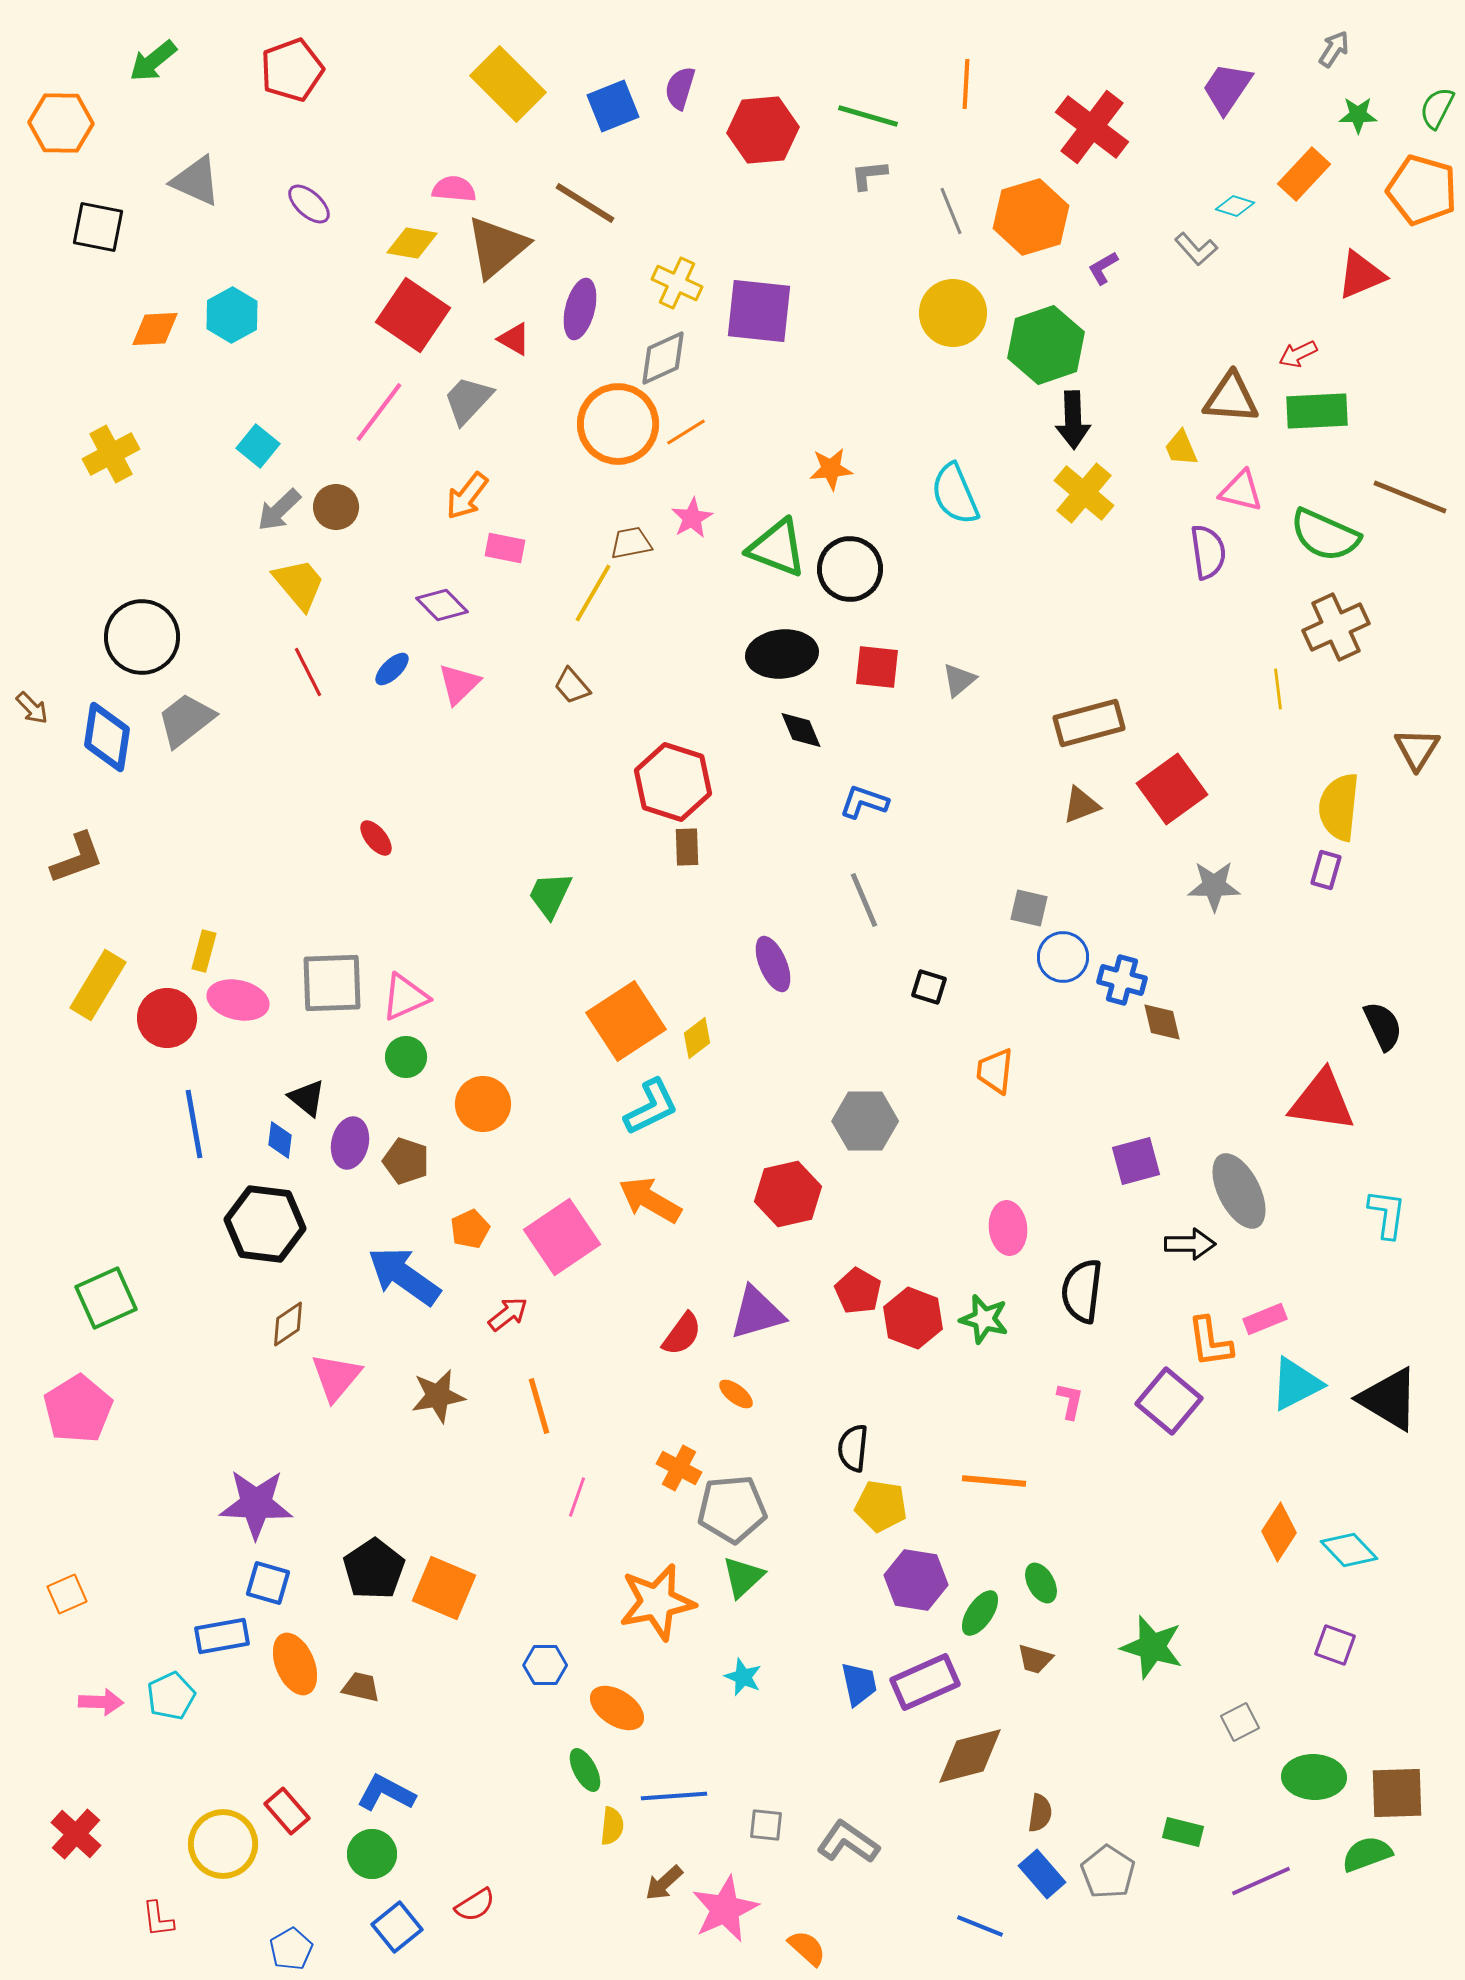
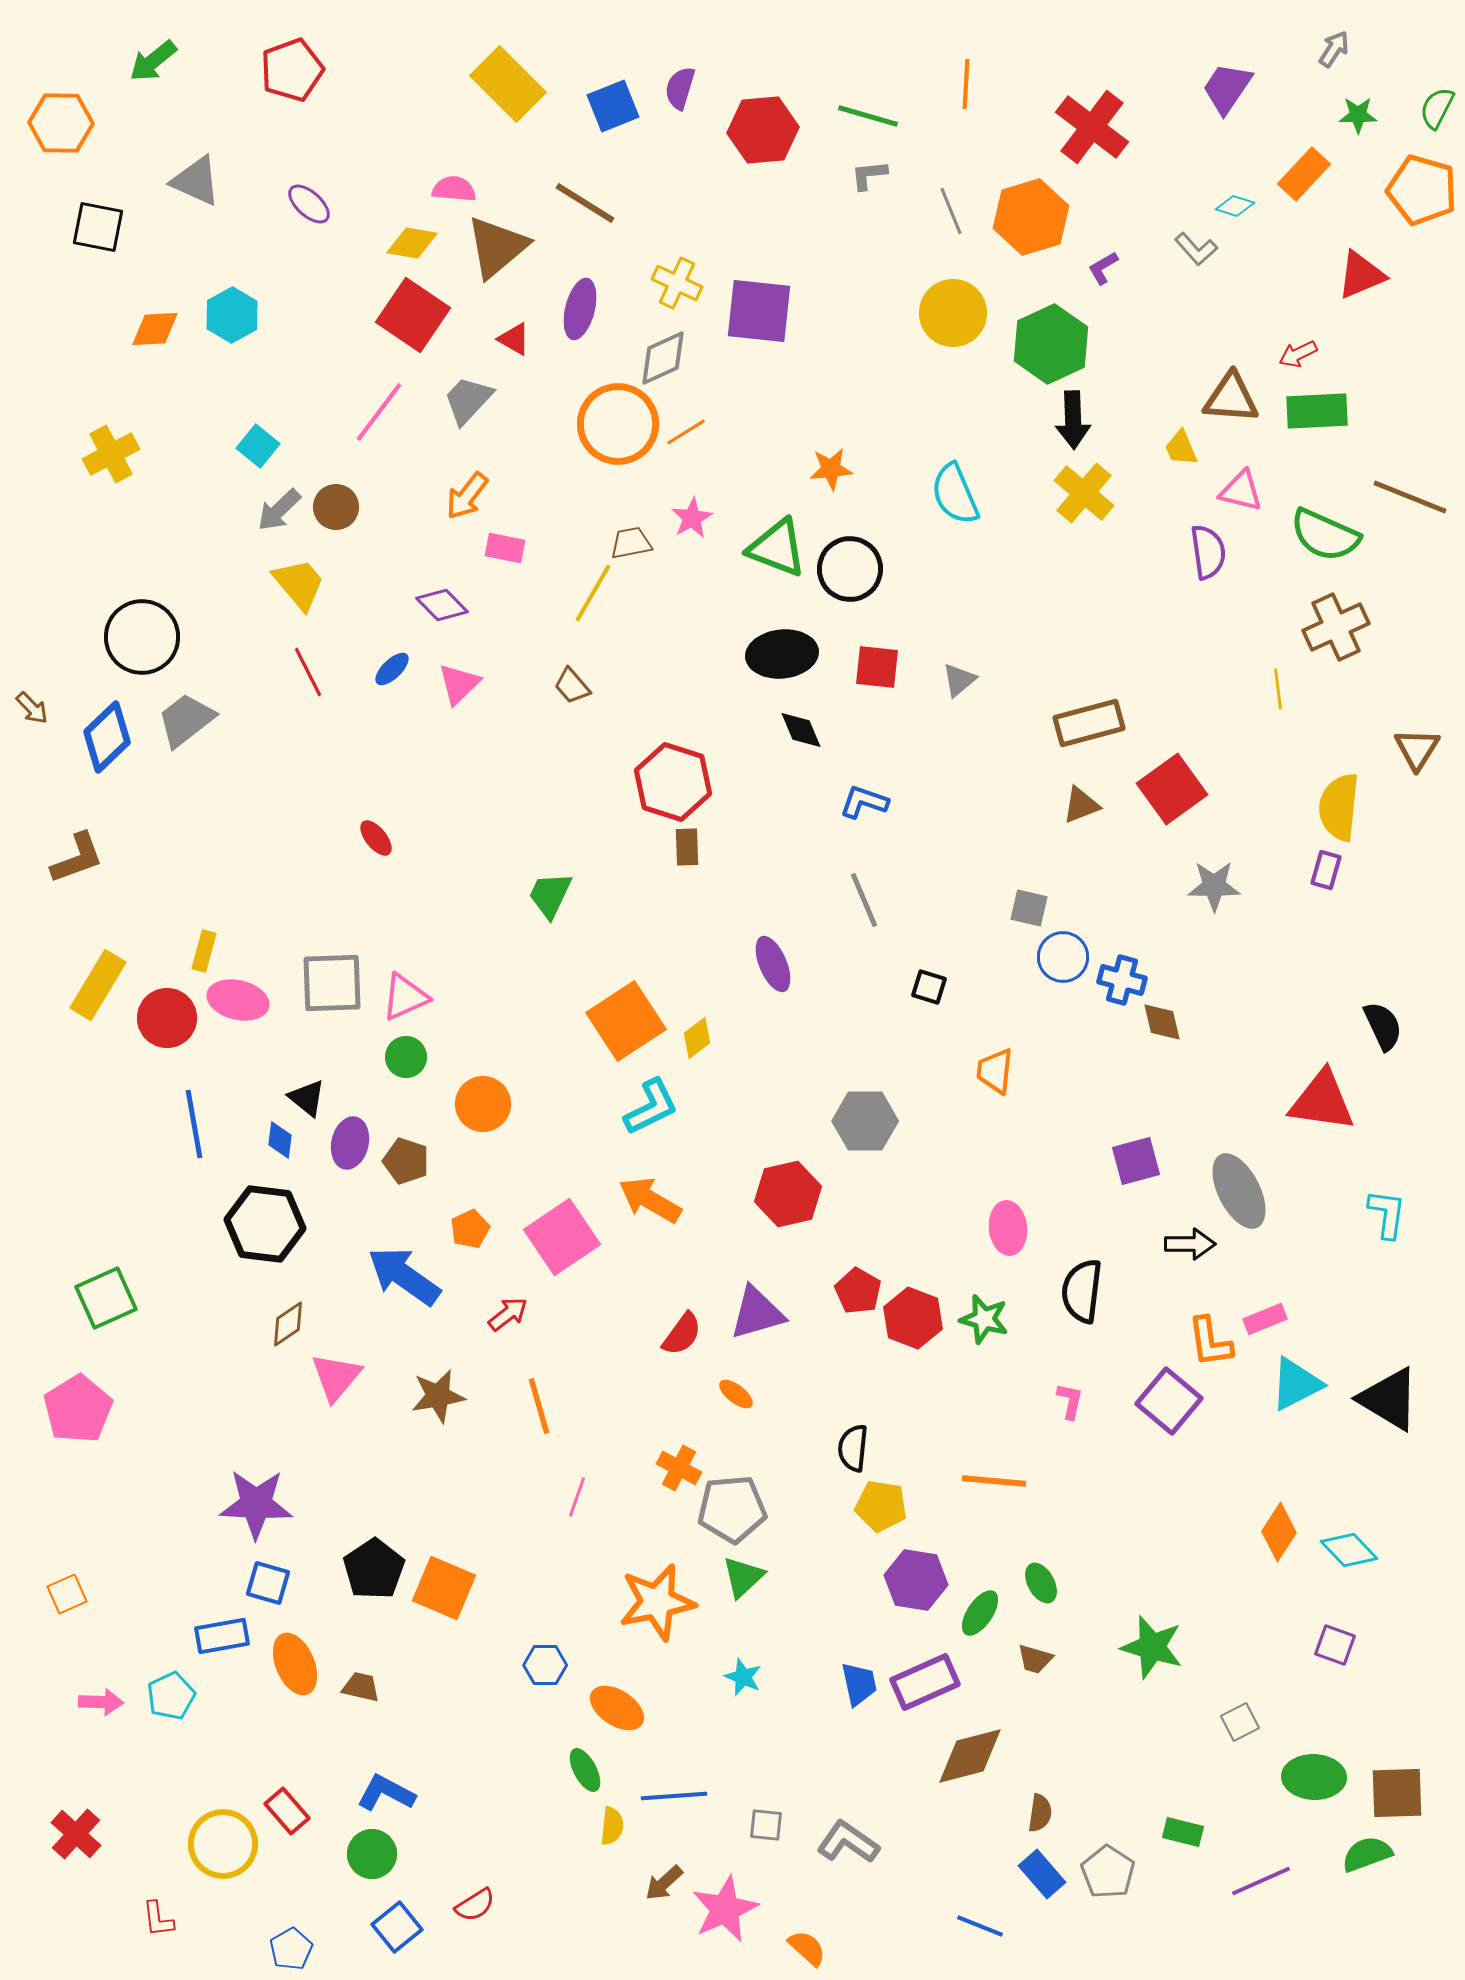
green hexagon at (1046, 345): moved 5 px right, 1 px up; rotated 6 degrees counterclockwise
blue diamond at (107, 737): rotated 38 degrees clockwise
